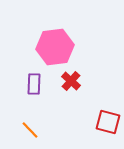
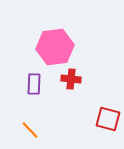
red cross: moved 2 px up; rotated 36 degrees counterclockwise
red square: moved 3 px up
